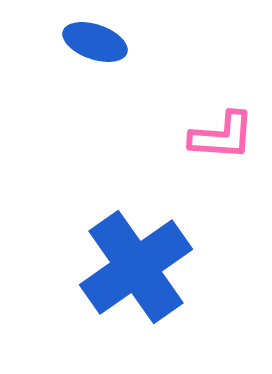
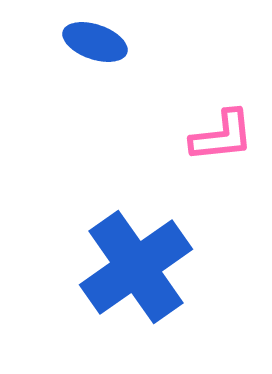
pink L-shape: rotated 10 degrees counterclockwise
